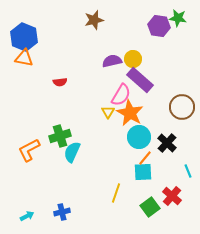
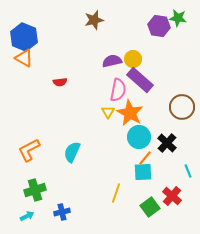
orange triangle: rotated 18 degrees clockwise
pink semicircle: moved 3 px left, 5 px up; rotated 20 degrees counterclockwise
green cross: moved 25 px left, 54 px down
